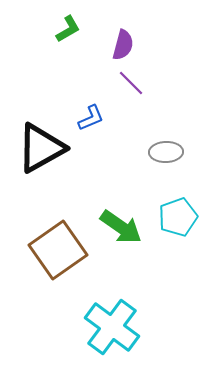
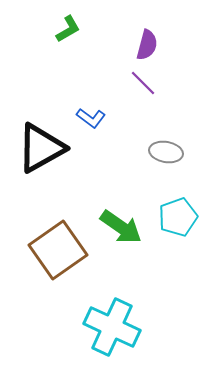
purple semicircle: moved 24 px right
purple line: moved 12 px right
blue L-shape: rotated 60 degrees clockwise
gray ellipse: rotated 12 degrees clockwise
cyan cross: rotated 12 degrees counterclockwise
